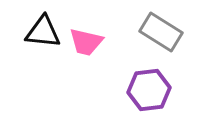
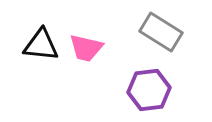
black triangle: moved 2 px left, 13 px down
pink trapezoid: moved 6 px down
